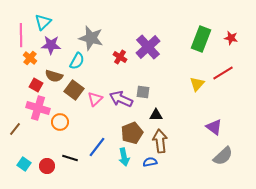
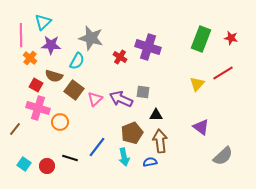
purple cross: rotated 30 degrees counterclockwise
purple triangle: moved 13 px left
